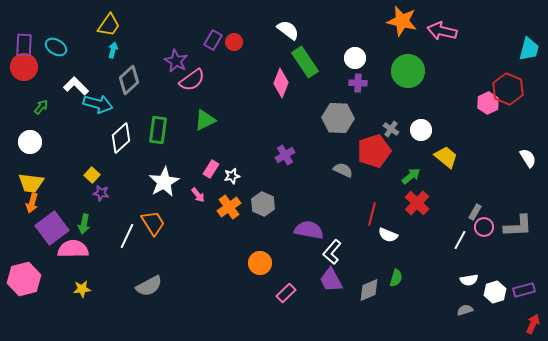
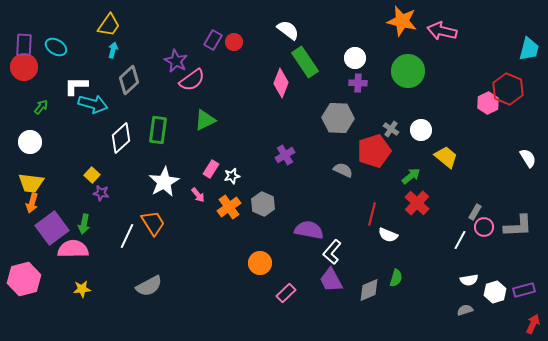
white L-shape at (76, 86): rotated 45 degrees counterclockwise
cyan arrow at (98, 104): moved 5 px left
